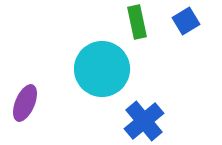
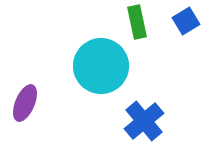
cyan circle: moved 1 px left, 3 px up
